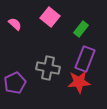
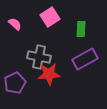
pink square: rotated 18 degrees clockwise
green rectangle: rotated 35 degrees counterclockwise
purple rectangle: rotated 40 degrees clockwise
gray cross: moved 9 px left, 11 px up
red star: moved 30 px left, 8 px up
